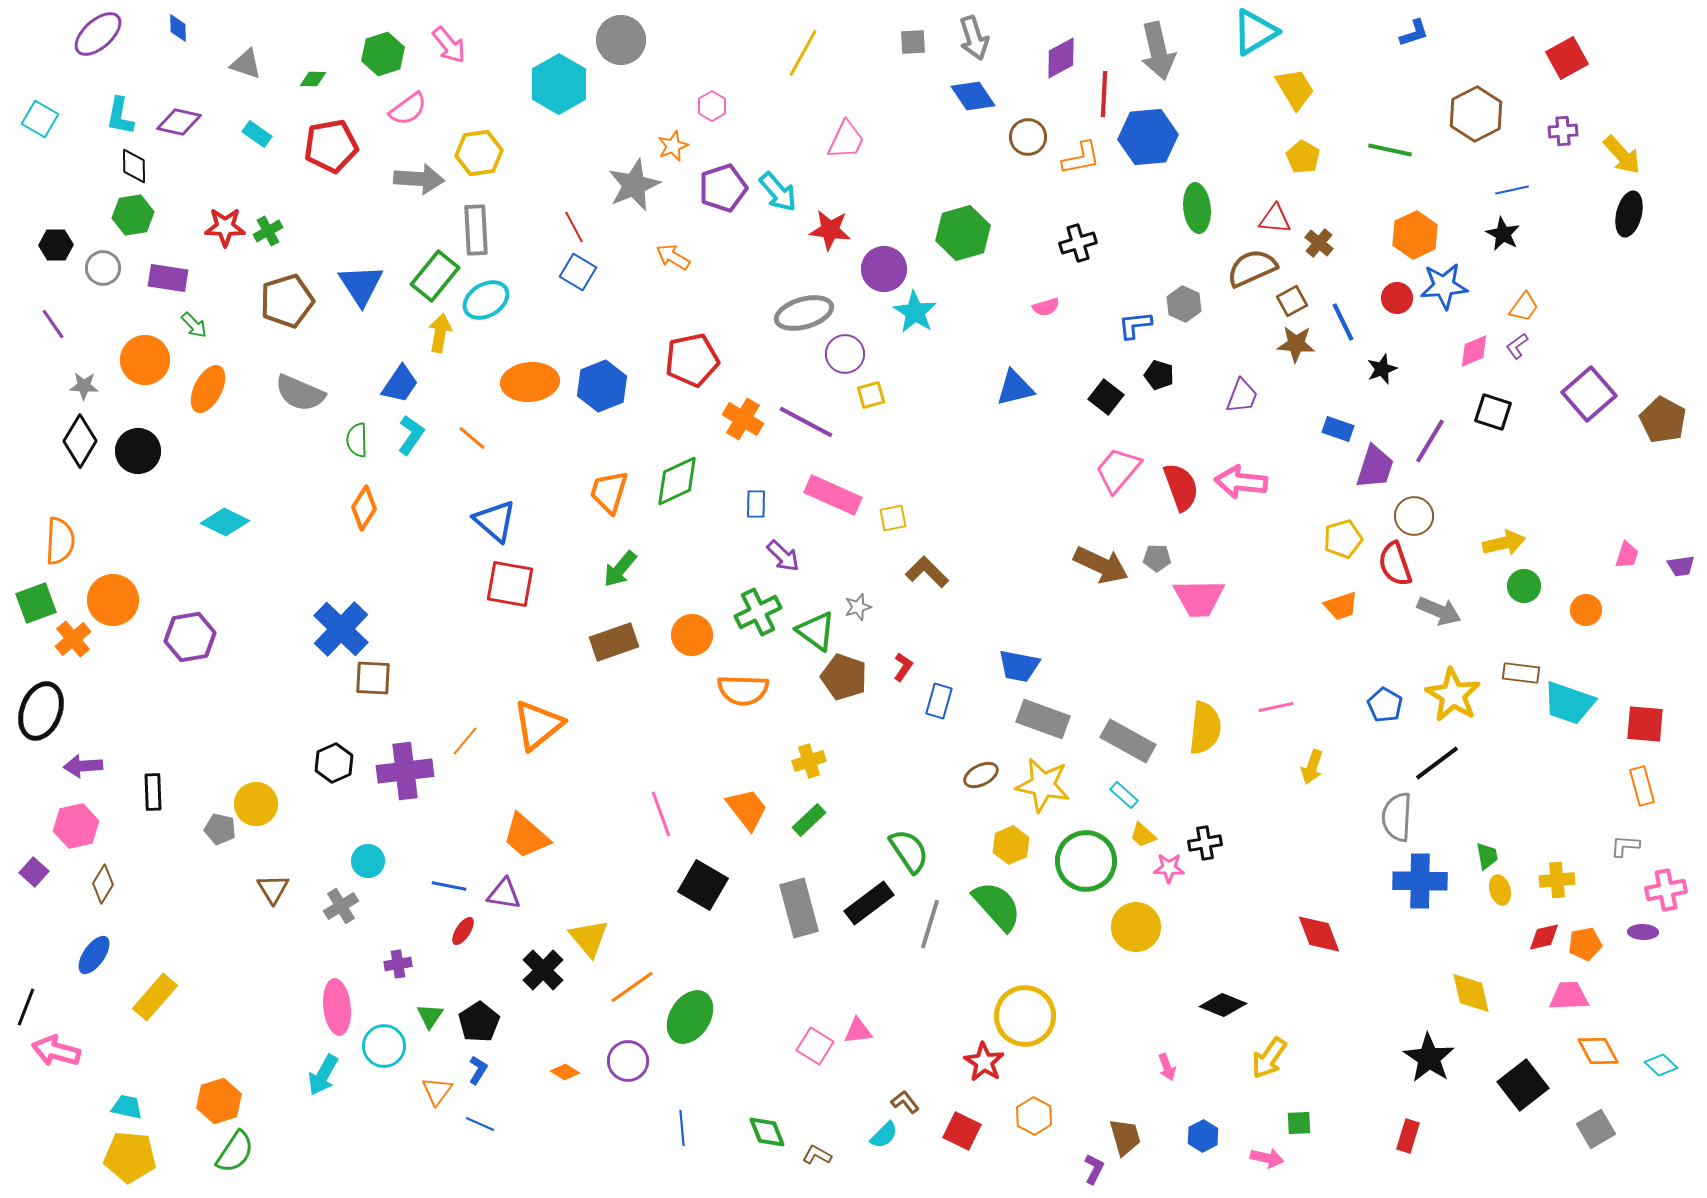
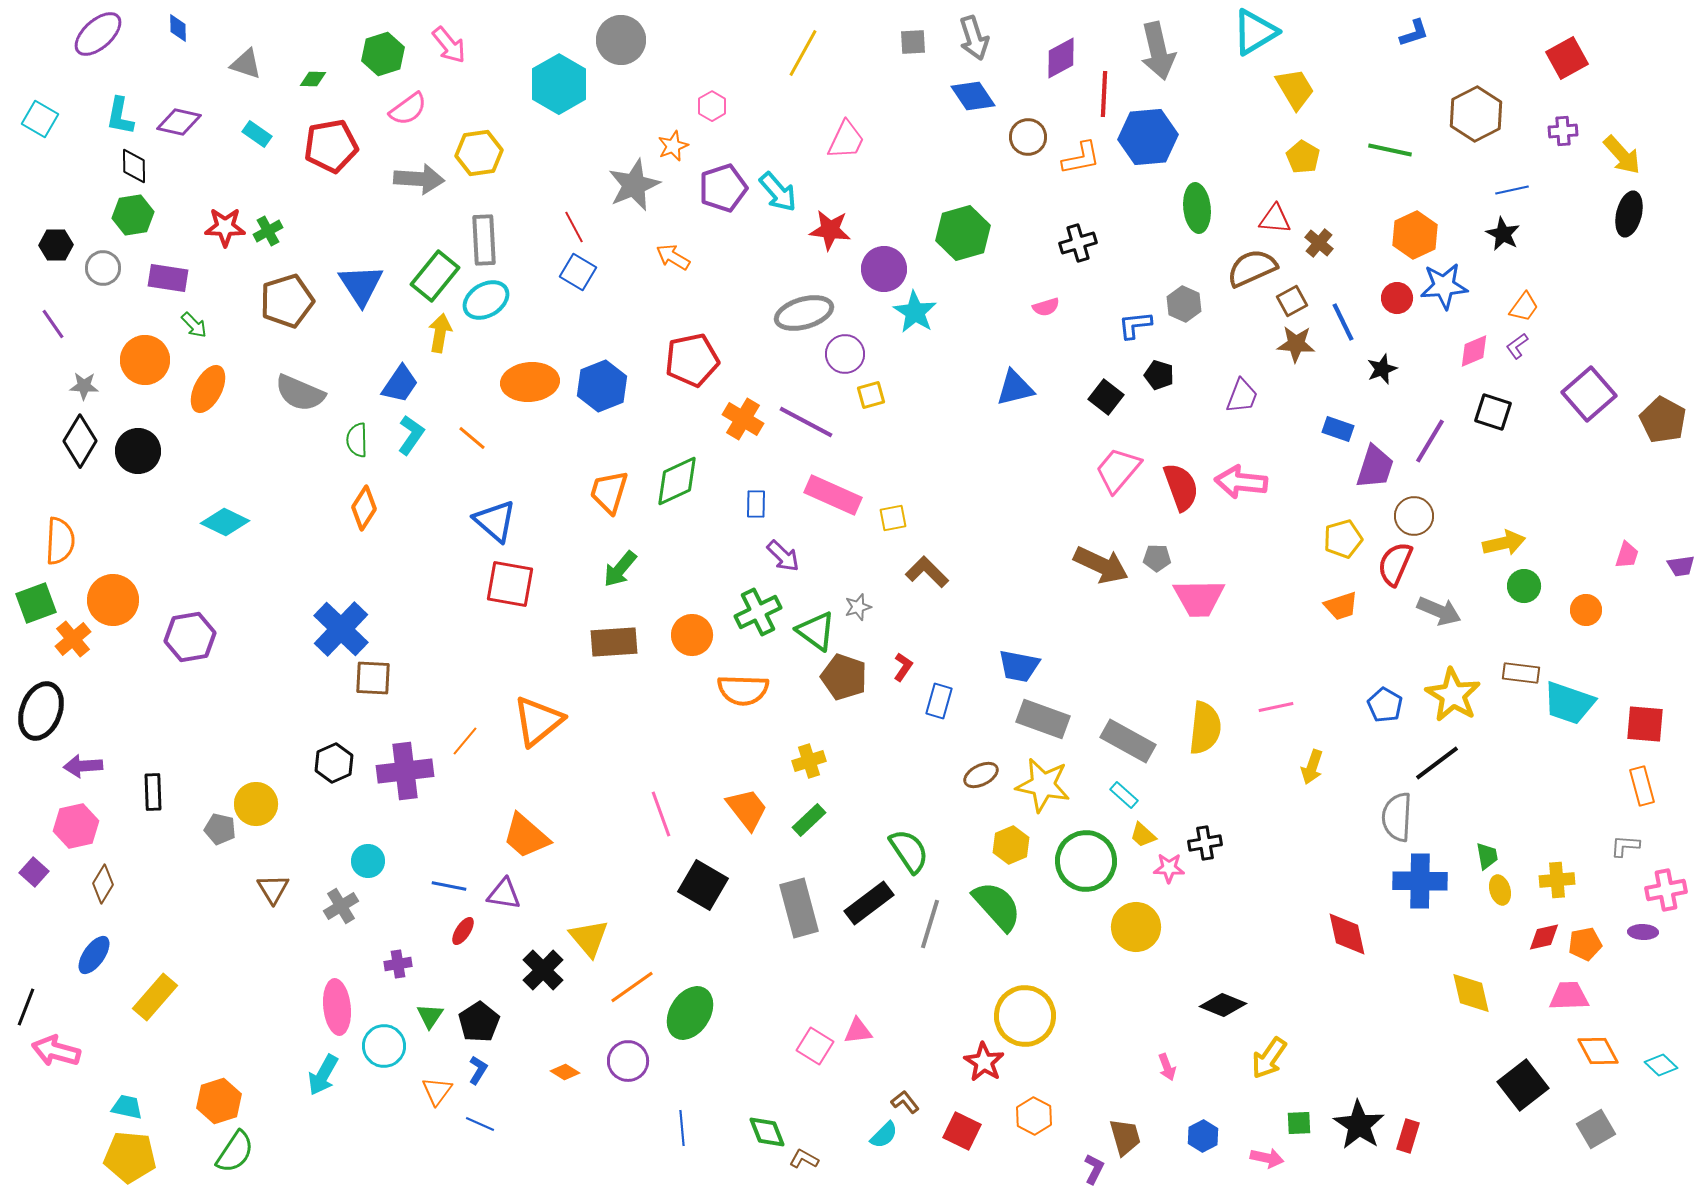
gray rectangle at (476, 230): moved 8 px right, 10 px down
red semicircle at (1395, 564): rotated 42 degrees clockwise
brown rectangle at (614, 642): rotated 15 degrees clockwise
orange triangle at (538, 725): moved 4 px up
red diamond at (1319, 934): moved 28 px right; rotated 9 degrees clockwise
green ellipse at (690, 1017): moved 4 px up
black star at (1429, 1058): moved 70 px left, 67 px down
brown L-shape at (817, 1155): moved 13 px left, 4 px down
